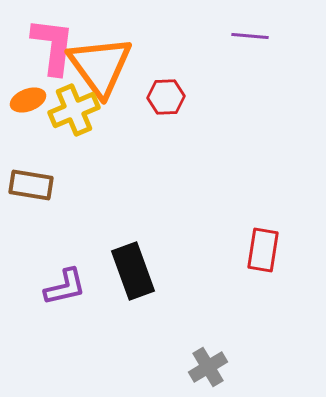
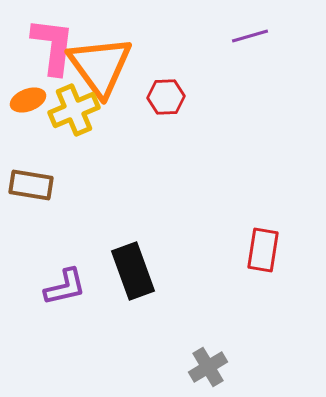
purple line: rotated 21 degrees counterclockwise
